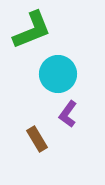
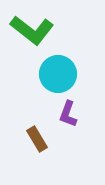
green L-shape: rotated 60 degrees clockwise
purple L-shape: rotated 16 degrees counterclockwise
